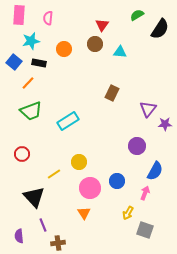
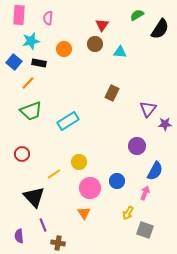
brown cross: rotated 16 degrees clockwise
